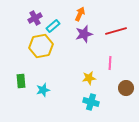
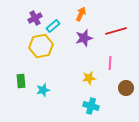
orange arrow: moved 1 px right
purple star: moved 4 px down
cyan cross: moved 4 px down
